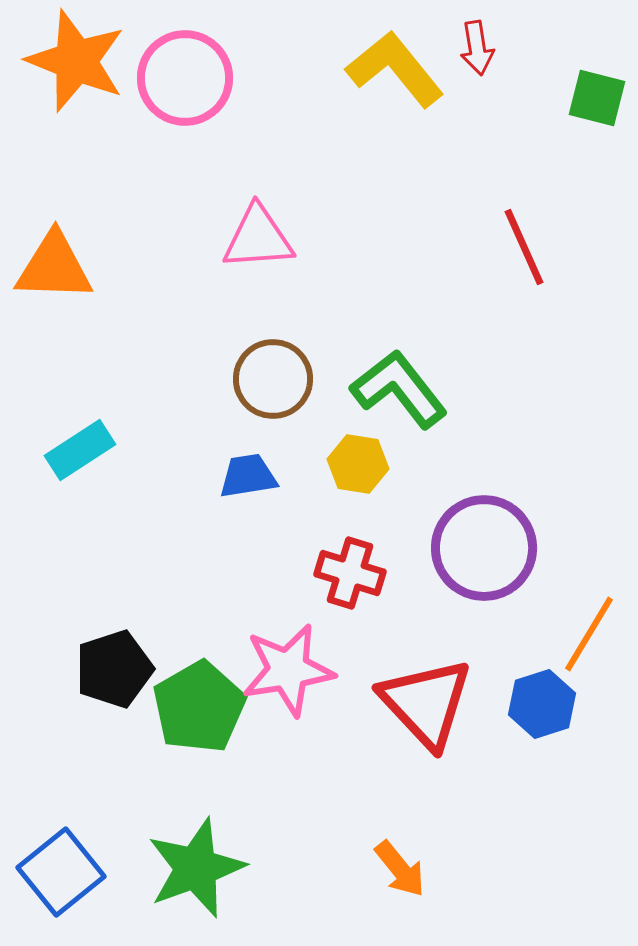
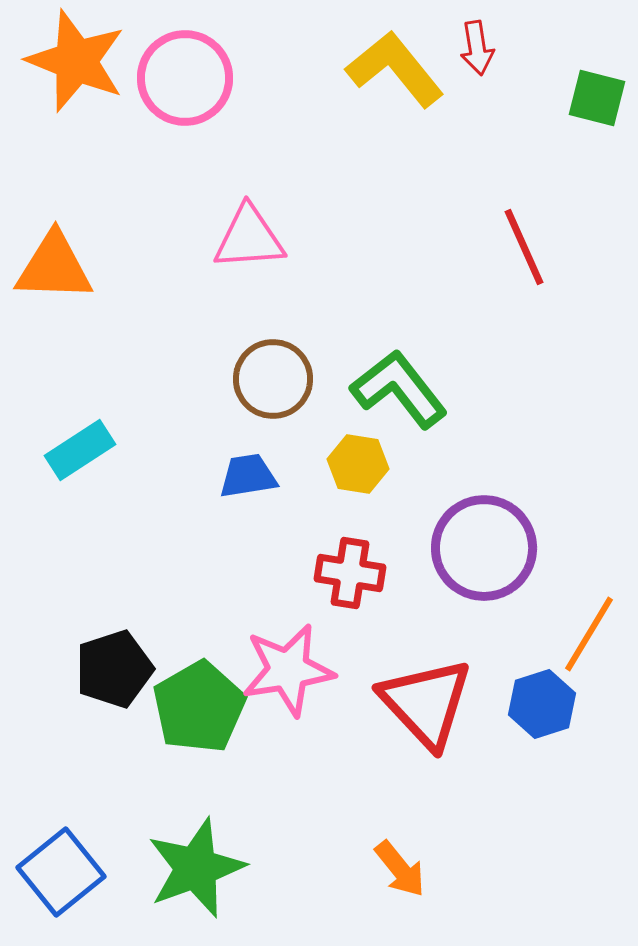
pink triangle: moved 9 px left
red cross: rotated 8 degrees counterclockwise
